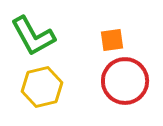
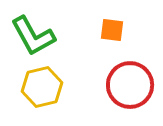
orange square: moved 10 px up; rotated 15 degrees clockwise
red circle: moved 5 px right, 4 px down
